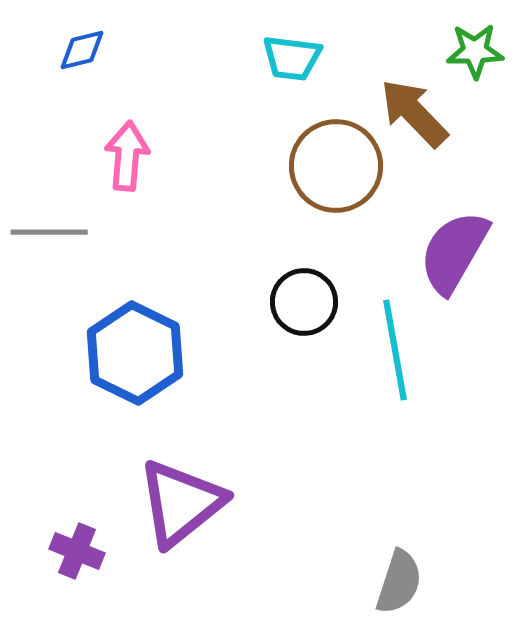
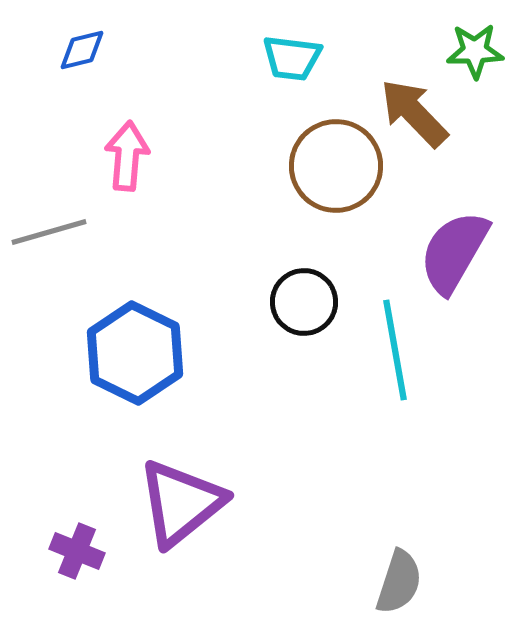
gray line: rotated 16 degrees counterclockwise
